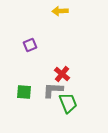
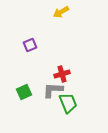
yellow arrow: moved 1 px right, 1 px down; rotated 28 degrees counterclockwise
red cross: rotated 35 degrees clockwise
green square: rotated 28 degrees counterclockwise
